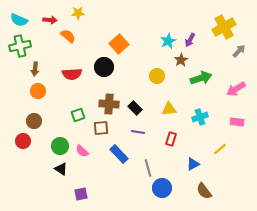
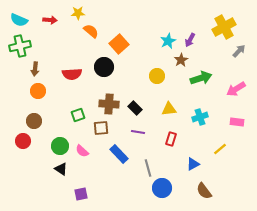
orange semicircle: moved 23 px right, 5 px up
